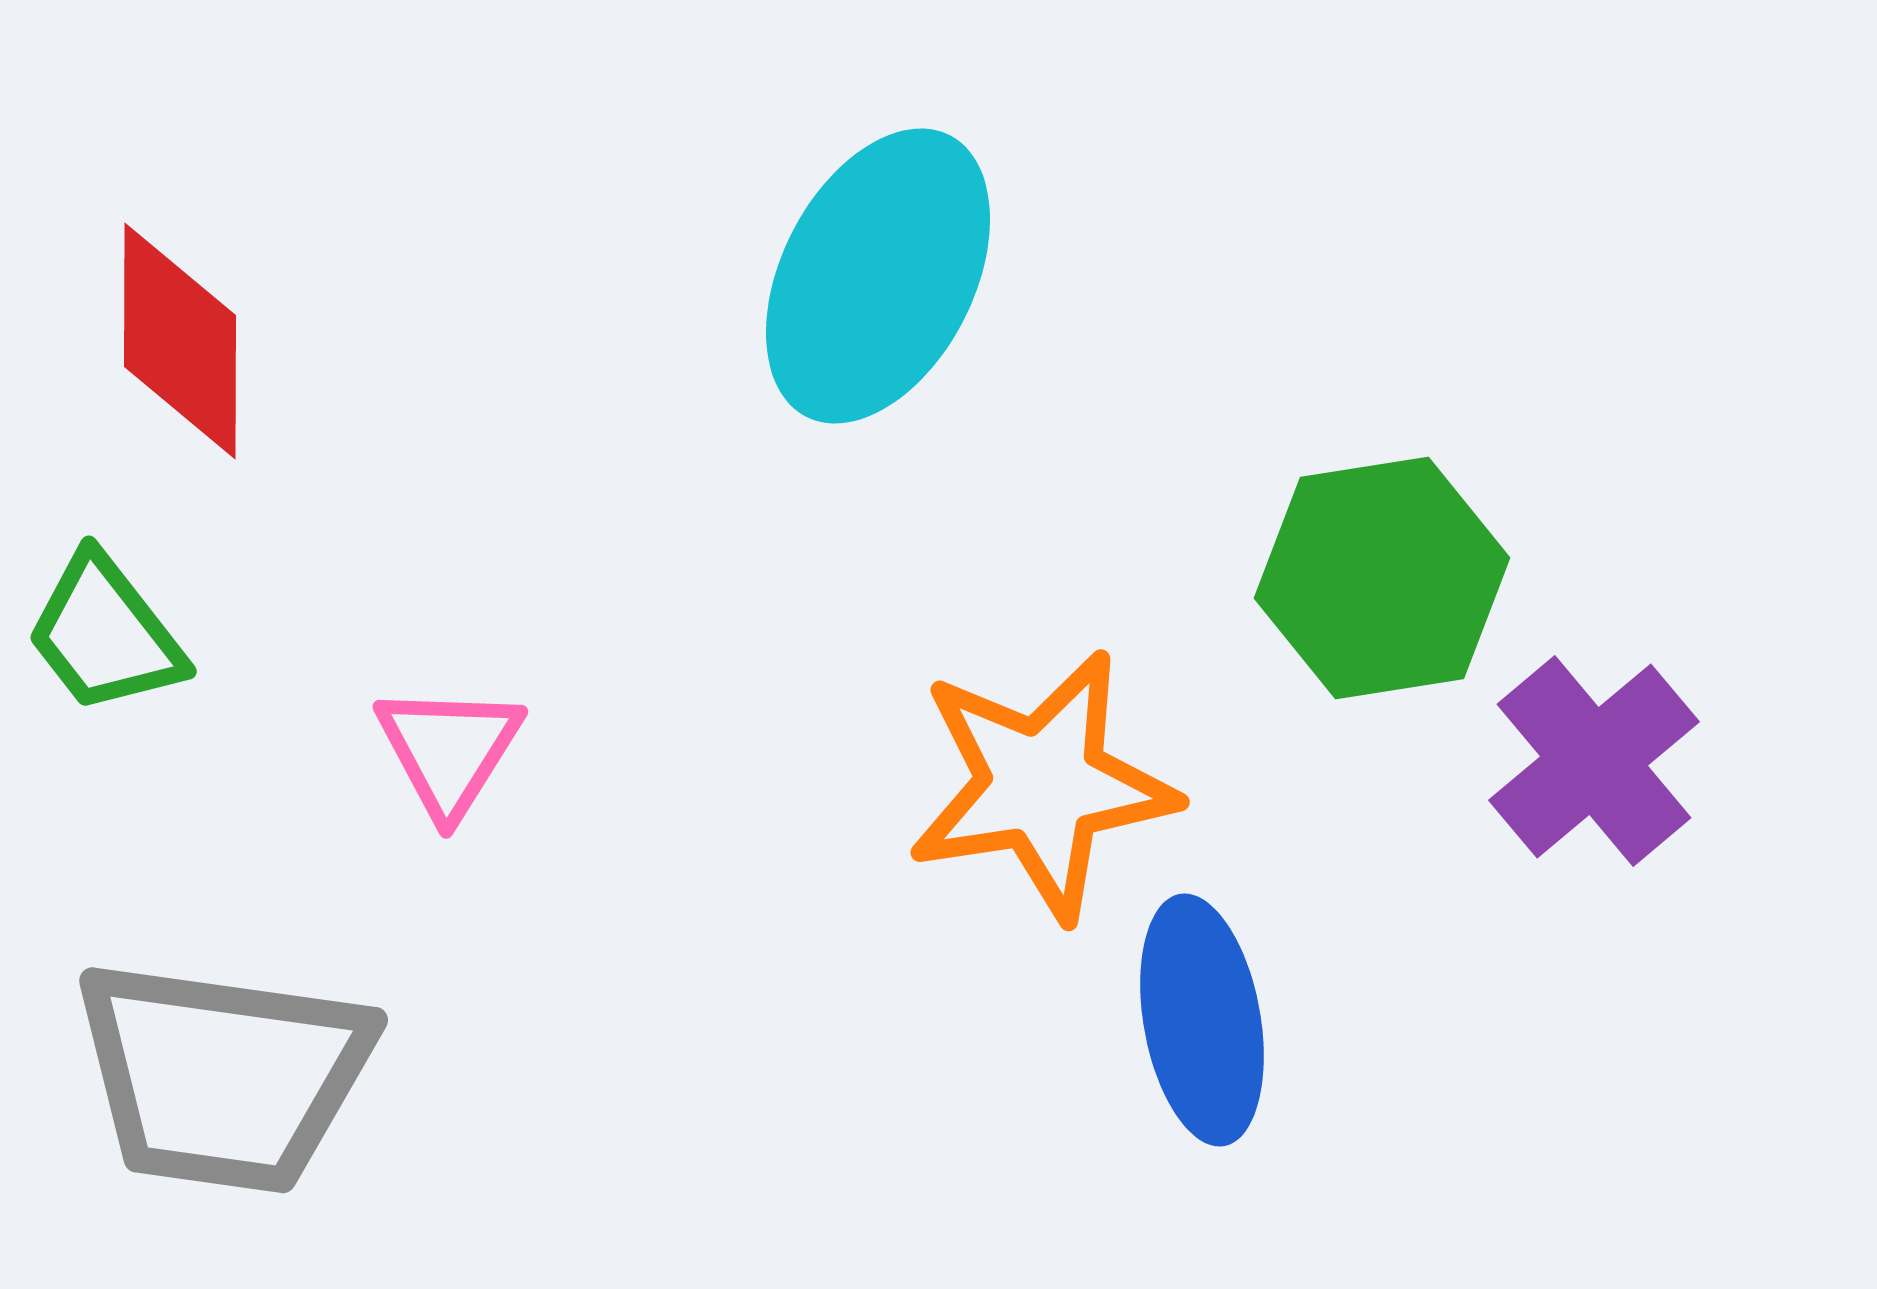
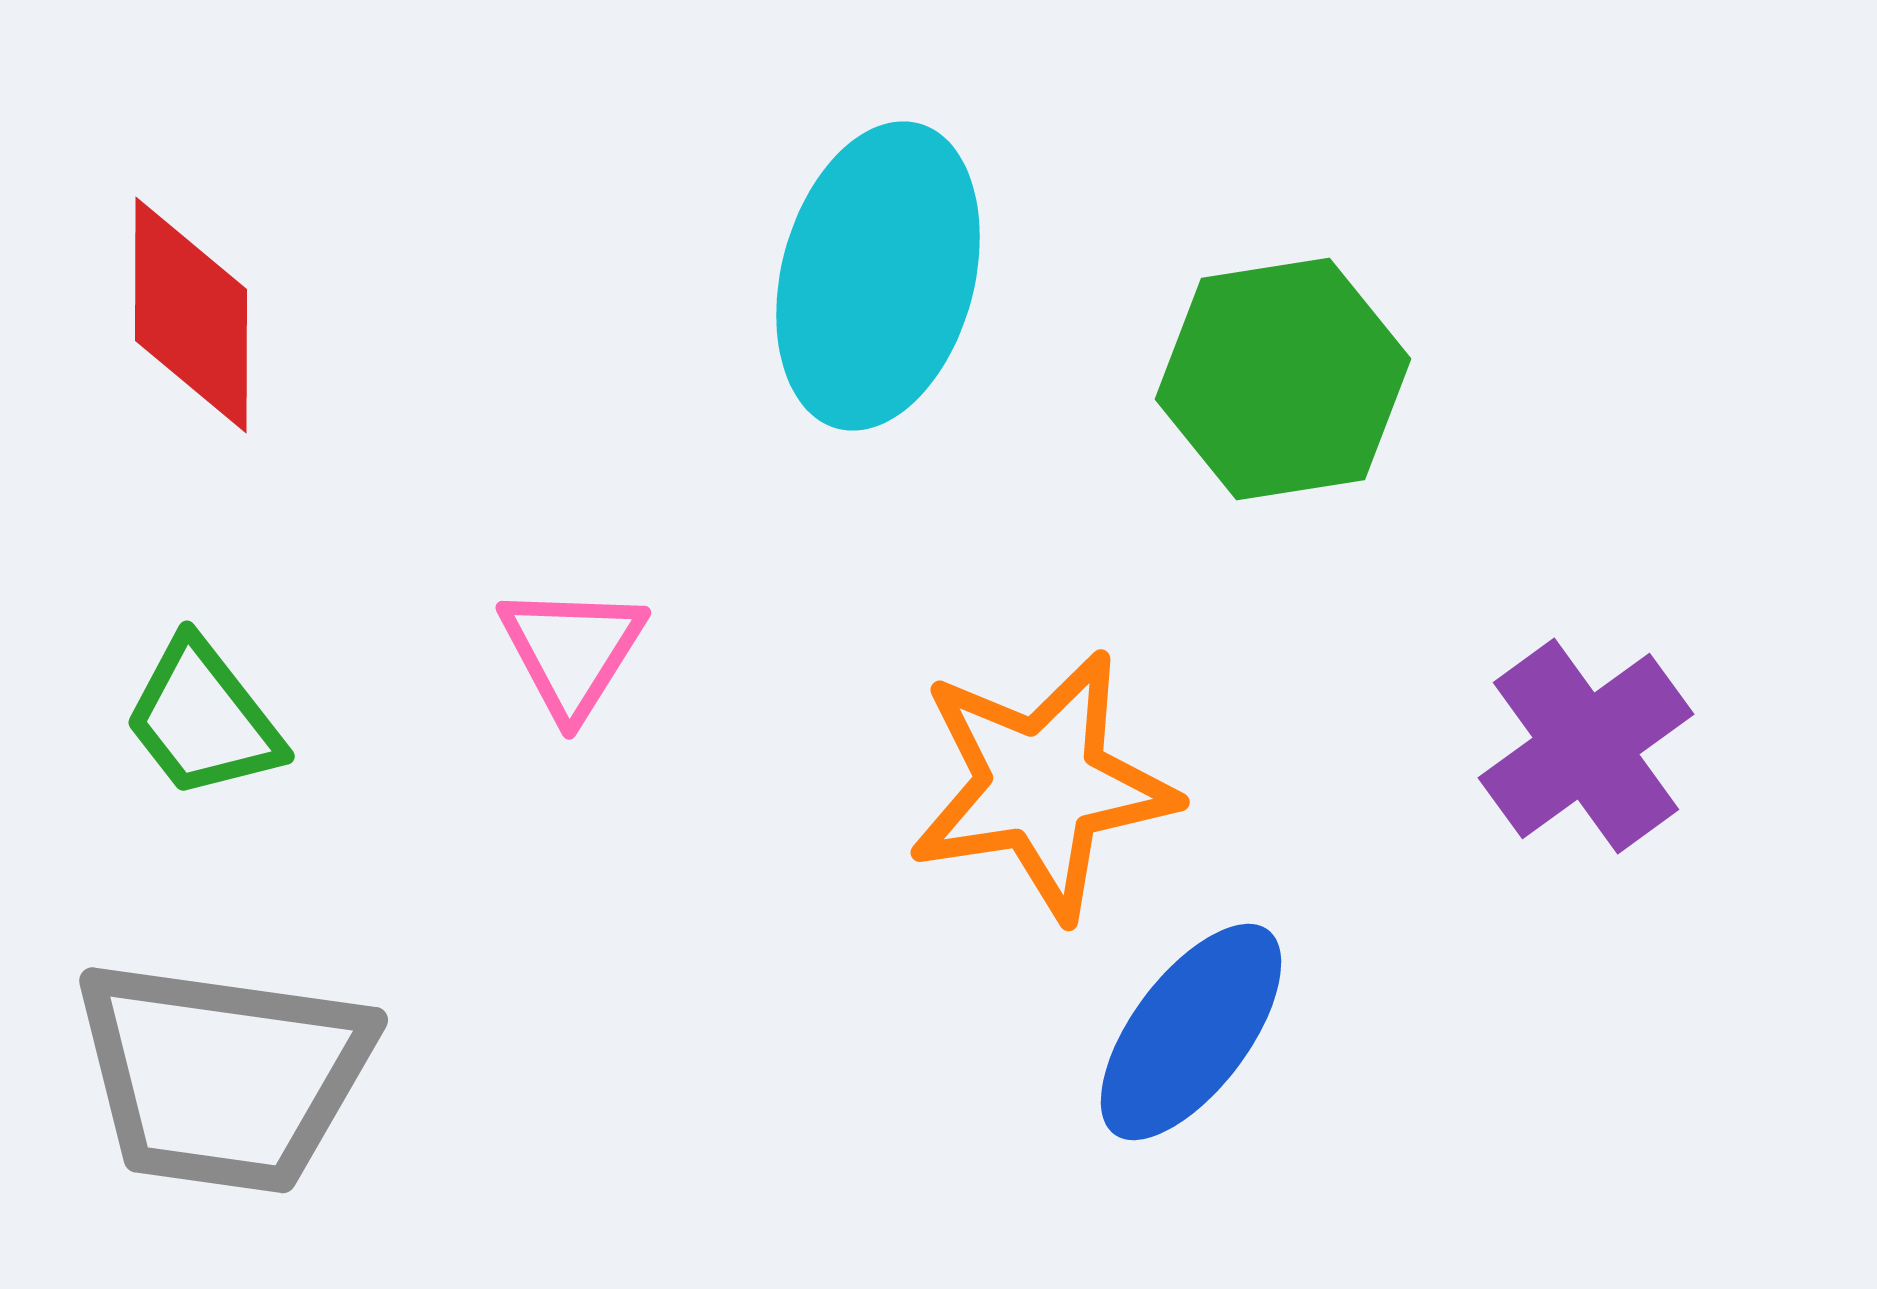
cyan ellipse: rotated 12 degrees counterclockwise
red diamond: moved 11 px right, 26 px up
green hexagon: moved 99 px left, 199 px up
green trapezoid: moved 98 px right, 85 px down
pink triangle: moved 123 px right, 99 px up
purple cross: moved 8 px left, 15 px up; rotated 4 degrees clockwise
blue ellipse: moved 11 px left, 12 px down; rotated 47 degrees clockwise
